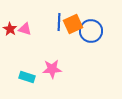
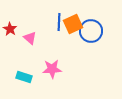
pink triangle: moved 5 px right, 9 px down; rotated 24 degrees clockwise
cyan rectangle: moved 3 px left
